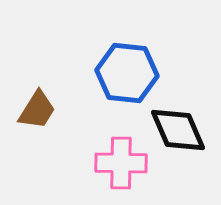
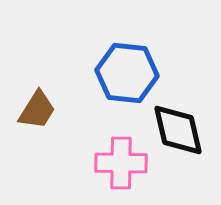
black diamond: rotated 10 degrees clockwise
